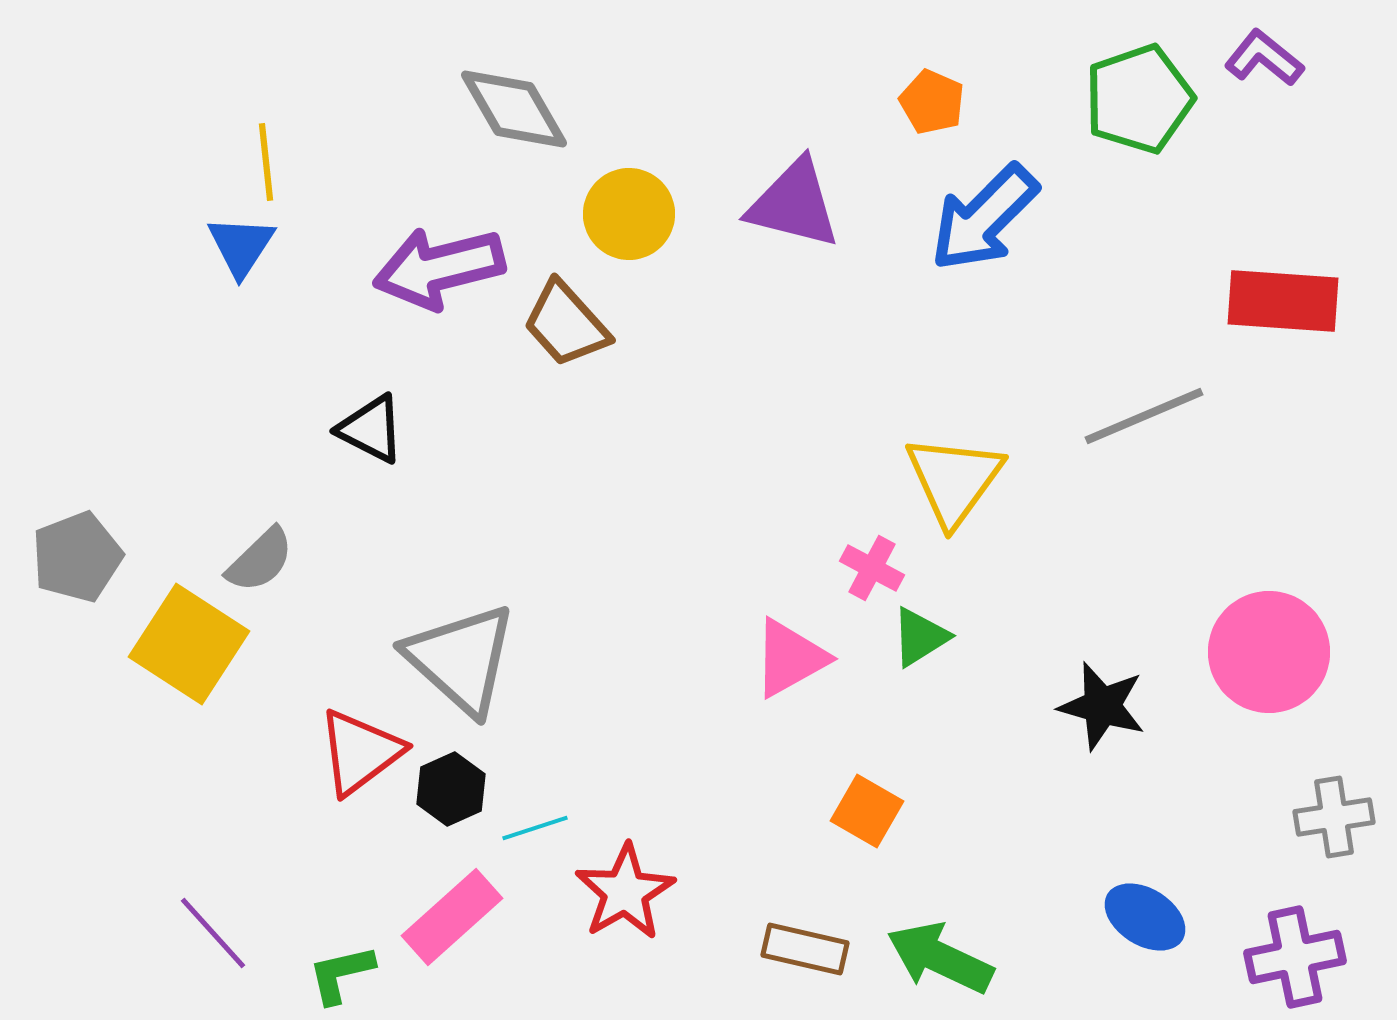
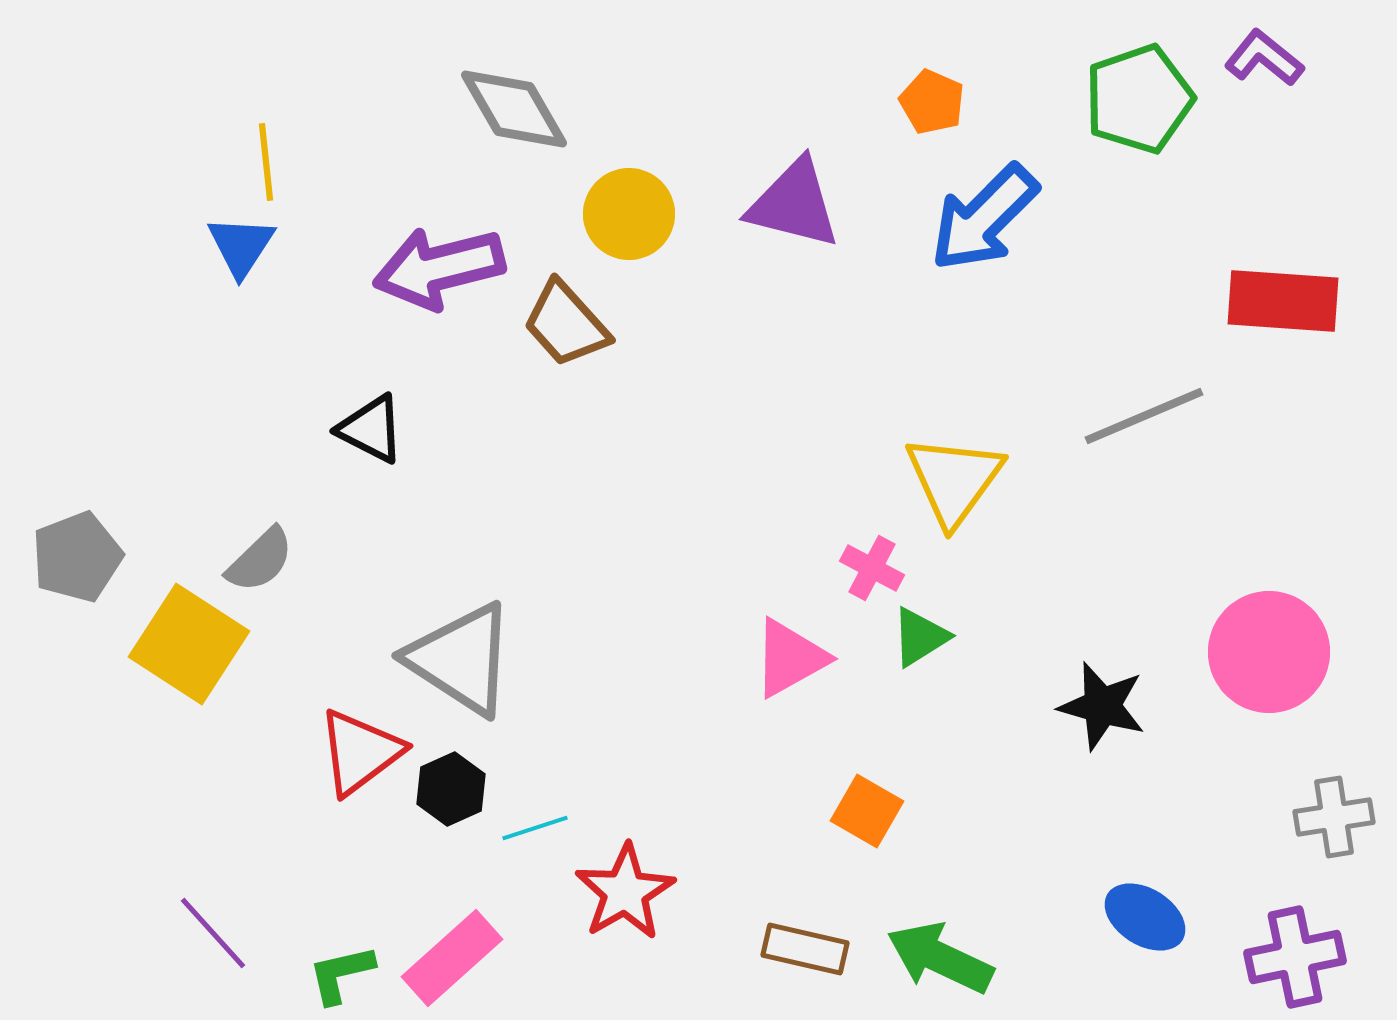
gray triangle: rotated 9 degrees counterclockwise
pink rectangle: moved 41 px down
